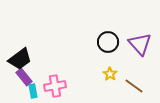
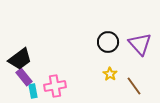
brown line: rotated 18 degrees clockwise
